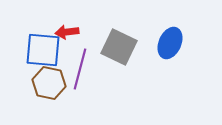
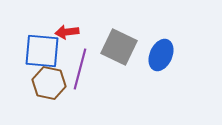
blue ellipse: moved 9 px left, 12 px down
blue square: moved 1 px left, 1 px down
